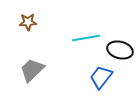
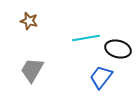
brown star: moved 1 px right, 1 px up; rotated 18 degrees clockwise
black ellipse: moved 2 px left, 1 px up
gray trapezoid: rotated 16 degrees counterclockwise
